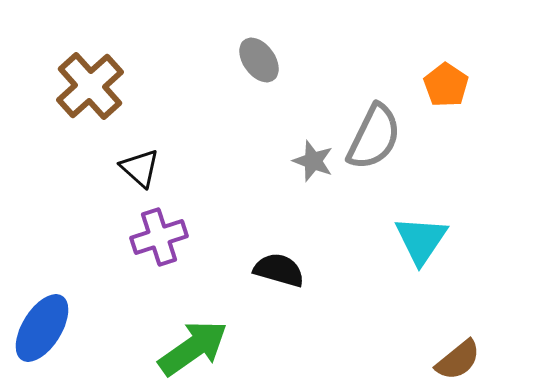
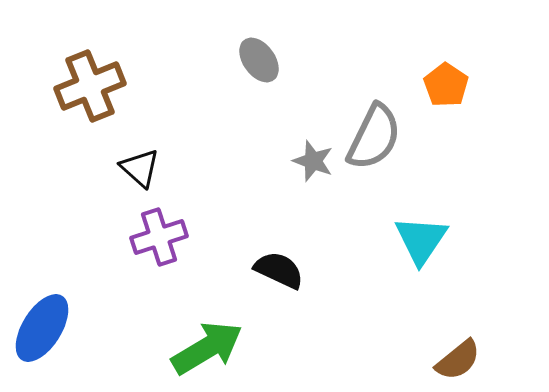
brown cross: rotated 20 degrees clockwise
black semicircle: rotated 9 degrees clockwise
green arrow: moved 14 px right; rotated 4 degrees clockwise
